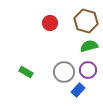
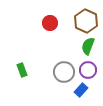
brown hexagon: rotated 10 degrees clockwise
green semicircle: moved 1 px left; rotated 54 degrees counterclockwise
green rectangle: moved 4 px left, 2 px up; rotated 40 degrees clockwise
blue rectangle: moved 3 px right
